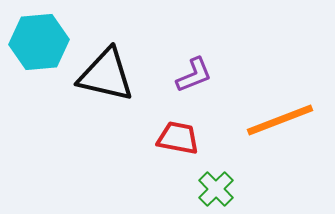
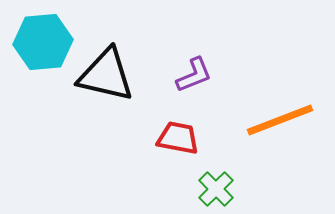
cyan hexagon: moved 4 px right
